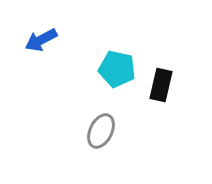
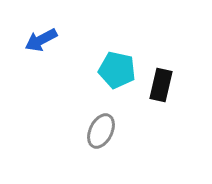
cyan pentagon: moved 1 px down
